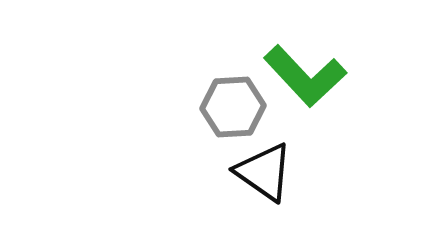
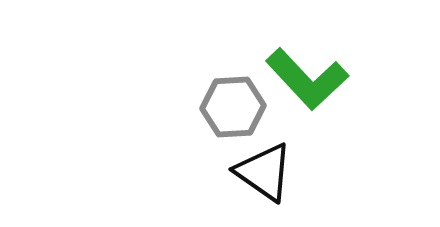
green L-shape: moved 2 px right, 3 px down
